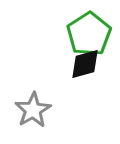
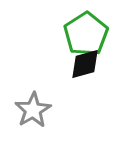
green pentagon: moved 3 px left
